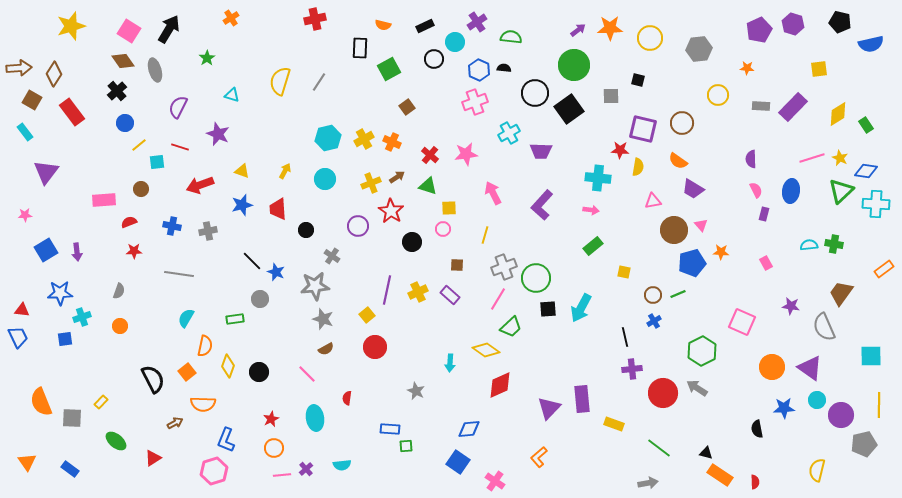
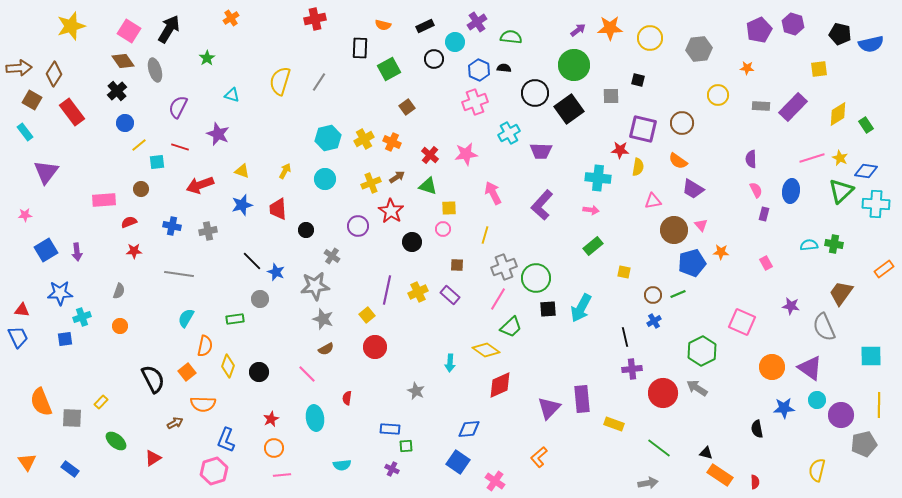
black pentagon at (840, 22): moved 12 px down
purple cross at (306, 469): moved 86 px right; rotated 24 degrees counterclockwise
